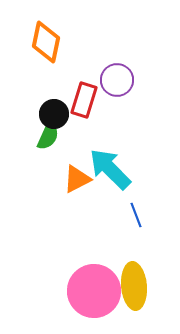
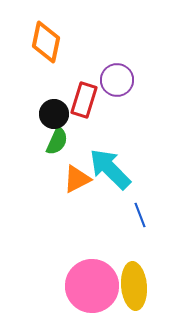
green semicircle: moved 9 px right, 5 px down
blue line: moved 4 px right
pink circle: moved 2 px left, 5 px up
